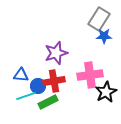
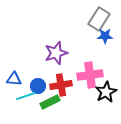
blue star: moved 1 px right
blue triangle: moved 7 px left, 4 px down
red cross: moved 7 px right, 4 px down
green rectangle: moved 2 px right
